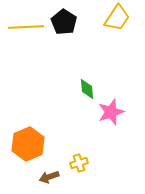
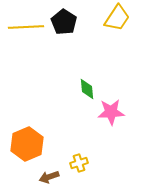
pink star: rotated 16 degrees clockwise
orange hexagon: moved 1 px left
